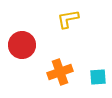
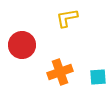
yellow L-shape: moved 1 px left, 1 px up
